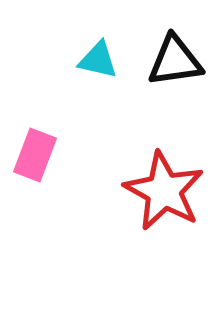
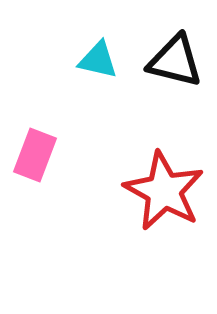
black triangle: rotated 22 degrees clockwise
